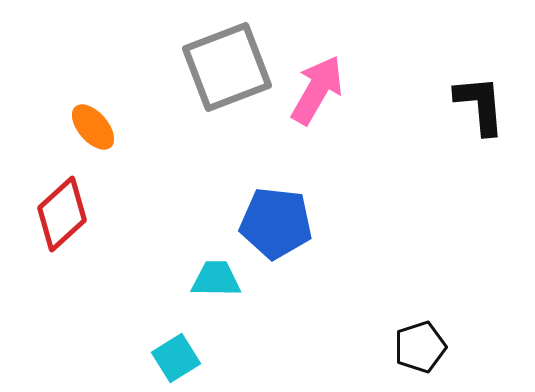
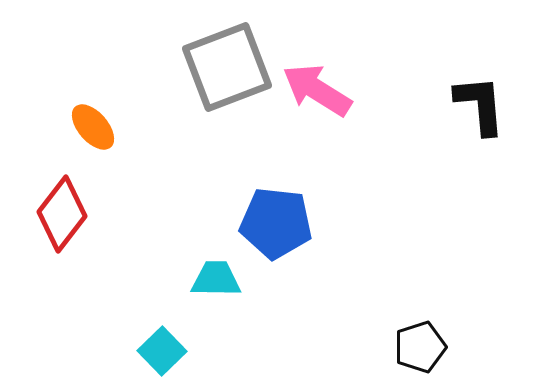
pink arrow: rotated 88 degrees counterclockwise
red diamond: rotated 10 degrees counterclockwise
cyan square: moved 14 px left, 7 px up; rotated 12 degrees counterclockwise
